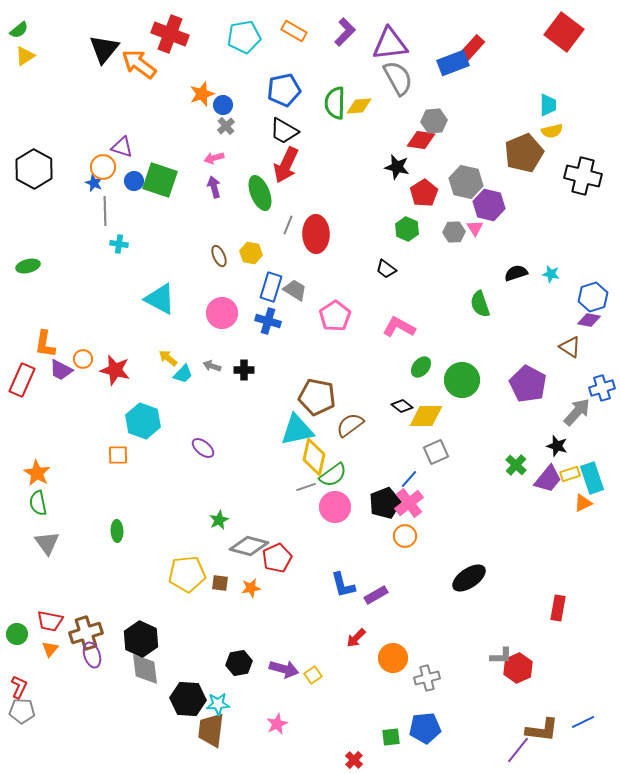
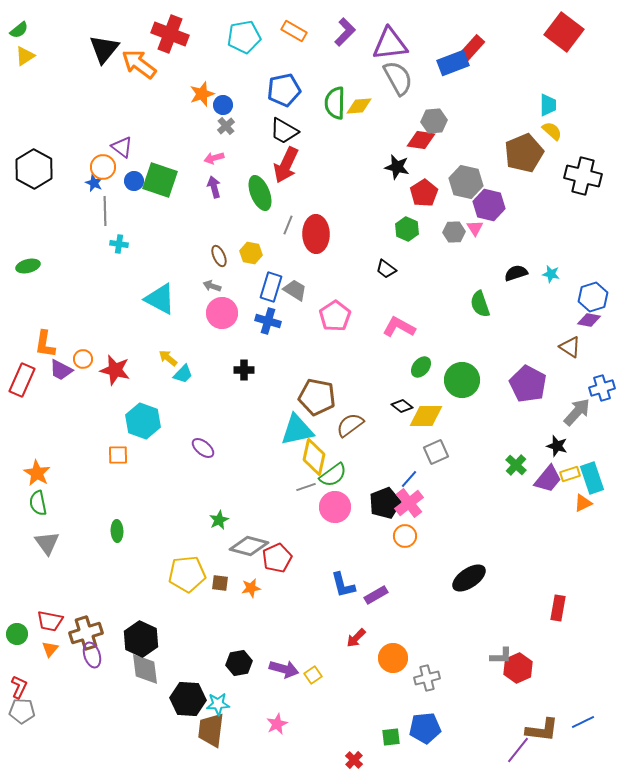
yellow semicircle at (552, 131): rotated 125 degrees counterclockwise
purple triangle at (122, 147): rotated 20 degrees clockwise
gray arrow at (212, 366): moved 80 px up
